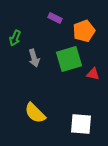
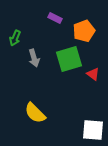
red triangle: rotated 24 degrees clockwise
white square: moved 12 px right, 6 px down
